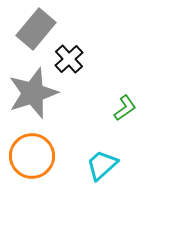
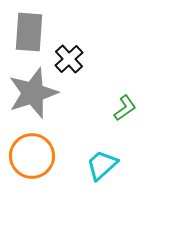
gray rectangle: moved 7 px left, 3 px down; rotated 36 degrees counterclockwise
